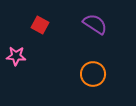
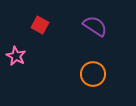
purple semicircle: moved 2 px down
pink star: rotated 24 degrees clockwise
